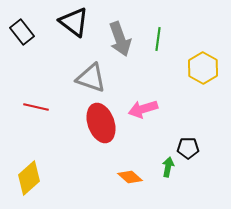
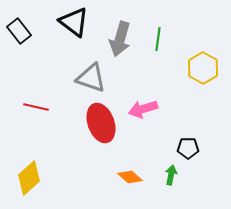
black rectangle: moved 3 px left, 1 px up
gray arrow: rotated 36 degrees clockwise
green arrow: moved 3 px right, 8 px down
